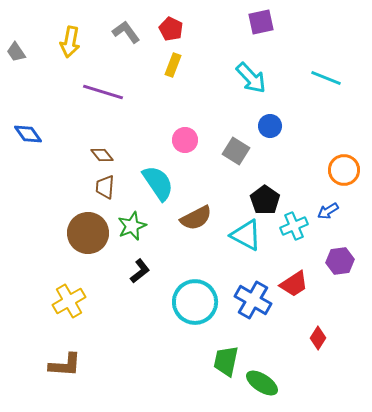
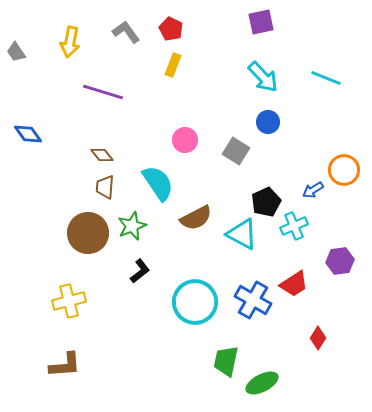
cyan arrow: moved 12 px right, 1 px up
blue circle: moved 2 px left, 4 px up
black pentagon: moved 1 px right, 2 px down; rotated 12 degrees clockwise
blue arrow: moved 15 px left, 21 px up
cyan triangle: moved 4 px left, 1 px up
yellow cross: rotated 16 degrees clockwise
brown L-shape: rotated 8 degrees counterclockwise
green ellipse: rotated 60 degrees counterclockwise
